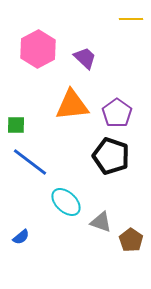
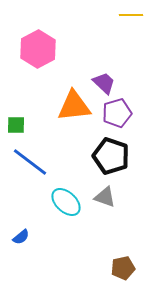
yellow line: moved 4 px up
purple trapezoid: moved 19 px right, 25 px down
orange triangle: moved 2 px right, 1 px down
purple pentagon: rotated 20 degrees clockwise
gray triangle: moved 4 px right, 25 px up
brown pentagon: moved 8 px left, 28 px down; rotated 25 degrees clockwise
